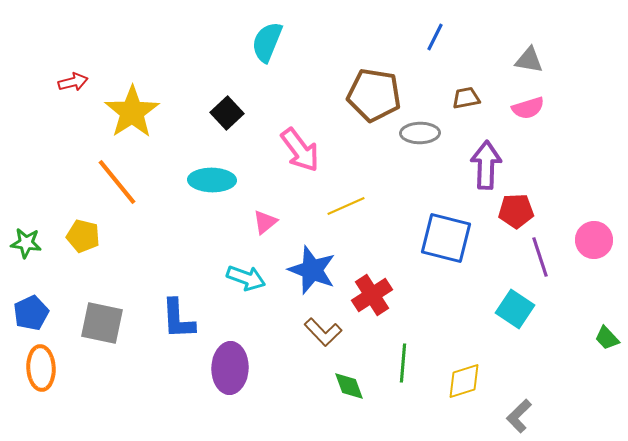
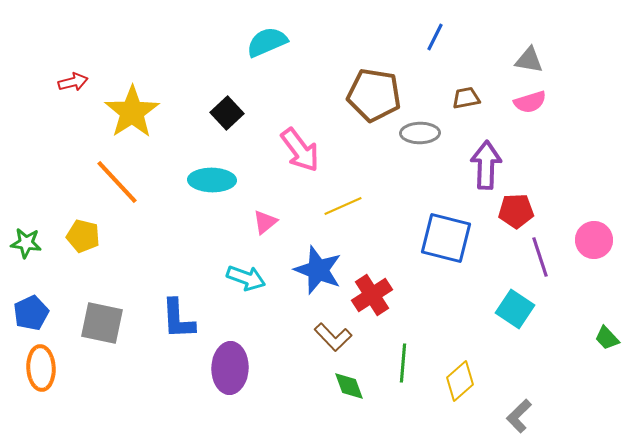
cyan semicircle: rotated 45 degrees clockwise
pink semicircle: moved 2 px right, 6 px up
orange line: rotated 4 degrees counterclockwise
yellow line: moved 3 px left
blue star: moved 6 px right
brown L-shape: moved 10 px right, 5 px down
yellow diamond: moved 4 px left; rotated 24 degrees counterclockwise
